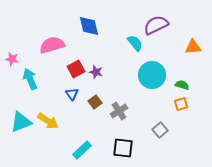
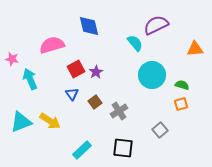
orange triangle: moved 2 px right, 2 px down
purple star: rotated 24 degrees clockwise
yellow arrow: moved 2 px right
